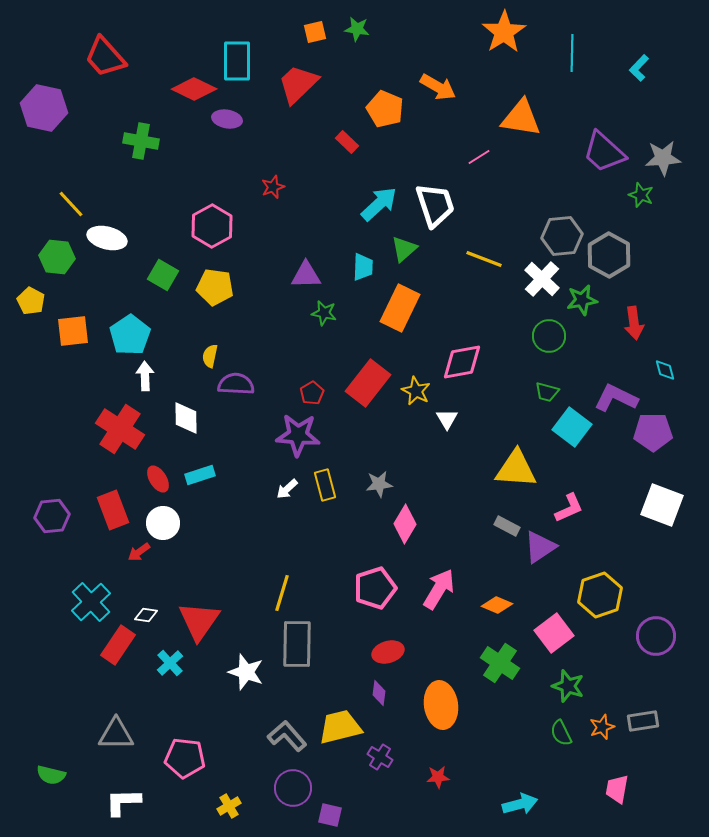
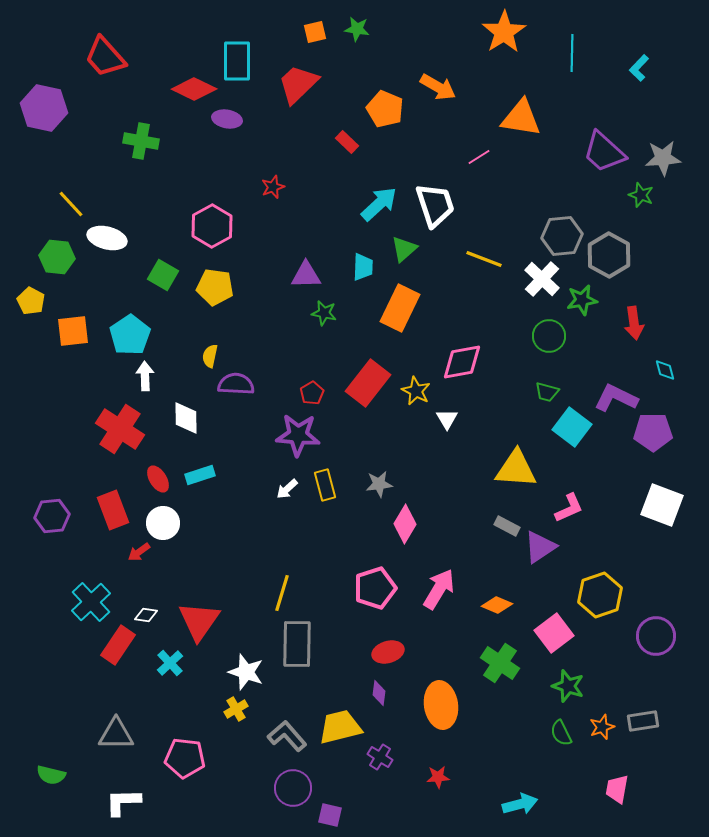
yellow cross at (229, 806): moved 7 px right, 97 px up
